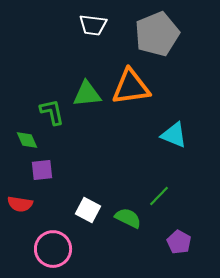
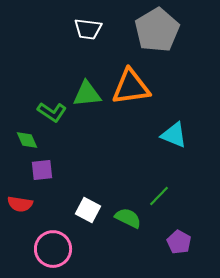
white trapezoid: moved 5 px left, 4 px down
gray pentagon: moved 4 px up; rotated 9 degrees counterclockwise
green L-shape: rotated 136 degrees clockwise
